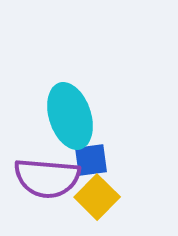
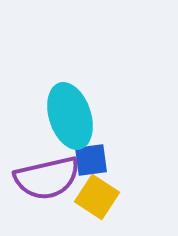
purple semicircle: rotated 18 degrees counterclockwise
yellow square: rotated 12 degrees counterclockwise
